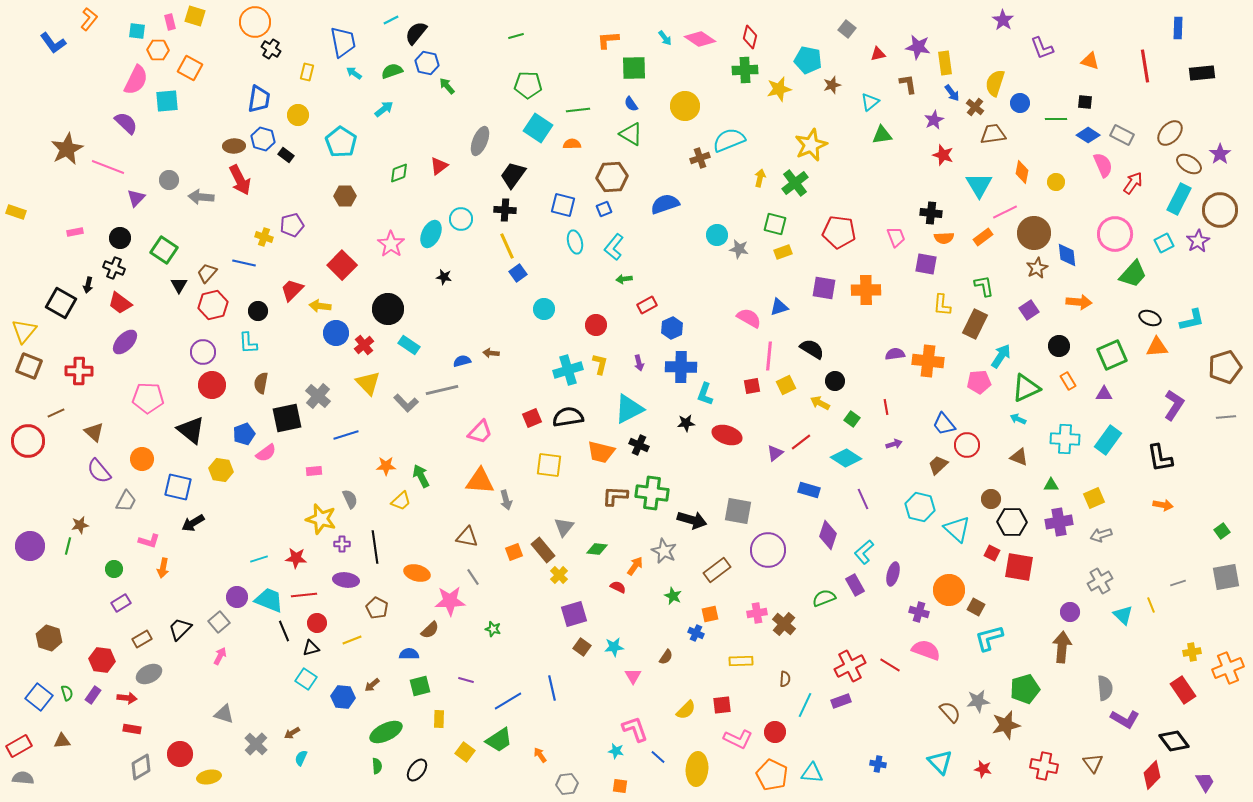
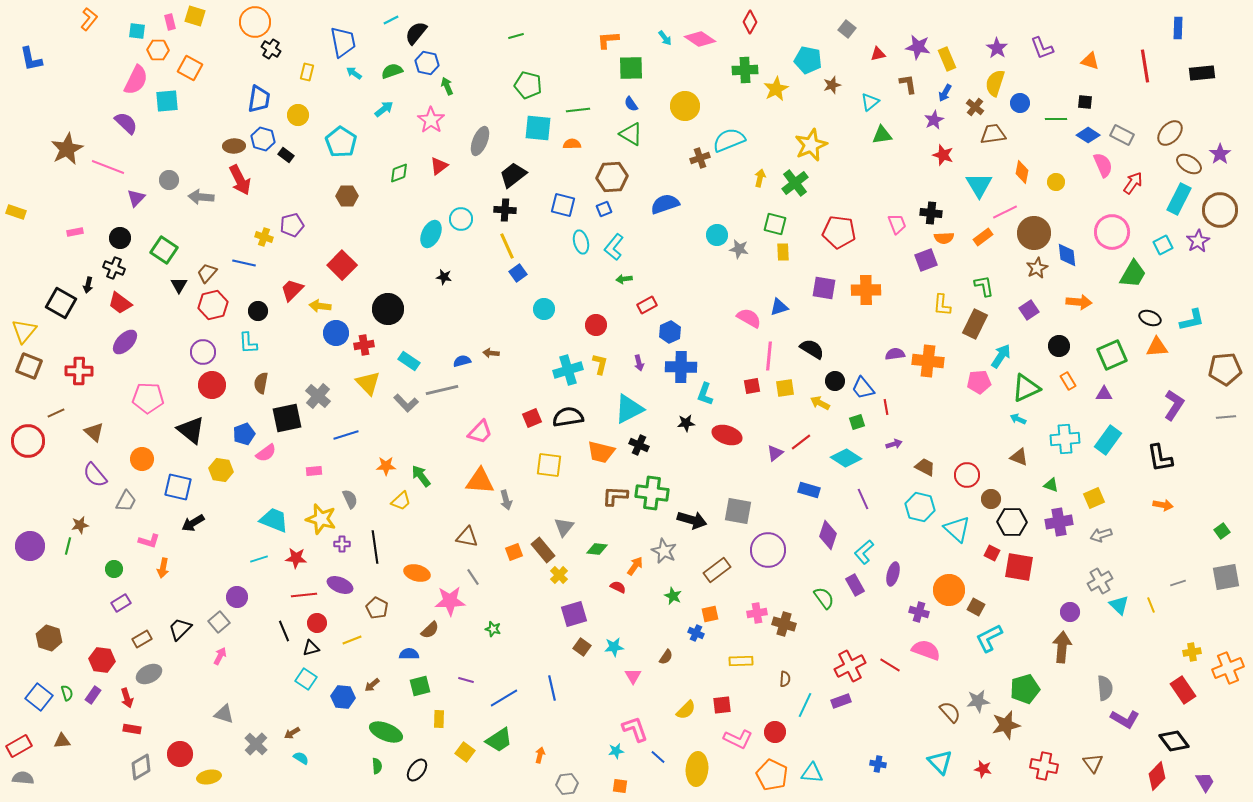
purple star at (1003, 20): moved 6 px left, 28 px down
red diamond at (750, 37): moved 15 px up; rotated 15 degrees clockwise
blue L-shape at (53, 43): moved 22 px left, 16 px down; rotated 24 degrees clockwise
yellow rectangle at (945, 63): moved 2 px right, 4 px up; rotated 15 degrees counterclockwise
green square at (634, 68): moved 3 px left
green pentagon at (528, 85): rotated 12 degrees clockwise
green arrow at (447, 86): rotated 18 degrees clockwise
yellow star at (779, 89): moved 3 px left; rotated 15 degrees counterclockwise
blue arrow at (952, 93): moved 7 px left; rotated 66 degrees clockwise
cyan square at (538, 128): rotated 28 degrees counterclockwise
black trapezoid at (513, 175): rotated 16 degrees clockwise
brown hexagon at (345, 196): moved 2 px right
pink circle at (1115, 234): moved 3 px left, 2 px up
pink trapezoid at (896, 237): moved 1 px right, 13 px up
cyan ellipse at (575, 242): moved 6 px right
cyan square at (1164, 243): moved 1 px left, 2 px down
pink star at (391, 244): moved 40 px right, 124 px up
yellow rectangle at (783, 252): rotated 72 degrees counterclockwise
purple square at (926, 264): moved 4 px up; rotated 30 degrees counterclockwise
green trapezoid at (1133, 274): rotated 12 degrees counterclockwise
blue hexagon at (672, 328): moved 2 px left, 4 px down
red cross at (364, 345): rotated 30 degrees clockwise
cyan rectangle at (409, 345): moved 16 px down
brown pentagon at (1225, 367): moved 2 px down; rotated 12 degrees clockwise
yellow square at (786, 385): moved 1 px left, 3 px down; rotated 18 degrees clockwise
green square at (852, 419): moved 5 px right, 3 px down; rotated 35 degrees clockwise
blue trapezoid at (944, 424): moved 81 px left, 36 px up
cyan cross at (1065, 439): rotated 8 degrees counterclockwise
red circle at (967, 445): moved 30 px down
brown trapezoid at (938, 465): moved 13 px left, 2 px down; rotated 70 degrees clockwise
purple semicircle at (99, 471): moved 4 px left, 4 px down
green arrow at (421, 476): rotated 10 degrees counterclockwise
green triangle at (1051, 485): rotated 21 degrees clockwise
purple ellipse at (346, 580): moved 6 px left, 5 px down; rotated 15 degrees clockwise
green semicircle at (824, 598): rotated 75 degrees clockwise
cyan trapezoid at (269, 600): moved 5 px right, 80 px up
cyan triangle at (1123, 615): moved 4 px left, 10 px up
brown cross at (784, 624): rotated 25 degrees counterclockwise
cyan L-shape at (989, 638): rotated 12 degrees counterclockwise
red arrow at (127, 698): rotated 66 degrees clockwise
blue line at (508, 701): moved 4 px left, 3 px up
green ellipse at (386, 732): rotated 48 degrees clockwise
cyan star at (616, 751): rotated 21 degrees counterclockwise
orange arrow at (540, 755): rotated 49 degrees clockwise
cyan semicircle at (301, 758): rotated 98 degrees clockwise
red diamond at (1152, 775): moved 5 px right, 1 px down
